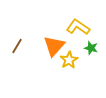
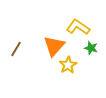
brown line: moved 1 px left, 3 px down
yellow star: moved 1 px left, 5 px down
